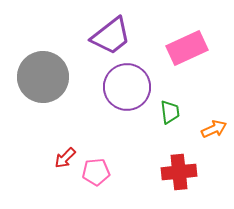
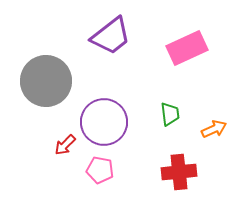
gray circle: moved 3 px right, 4 px down
purple circle: moved 23 px left, 35 px down
green trapezoid: moved 2 px down
red arrow: moved 13 px up
pink pentagon: moved 4 px right, 2 px up; rotated 16 degrees clockwise
